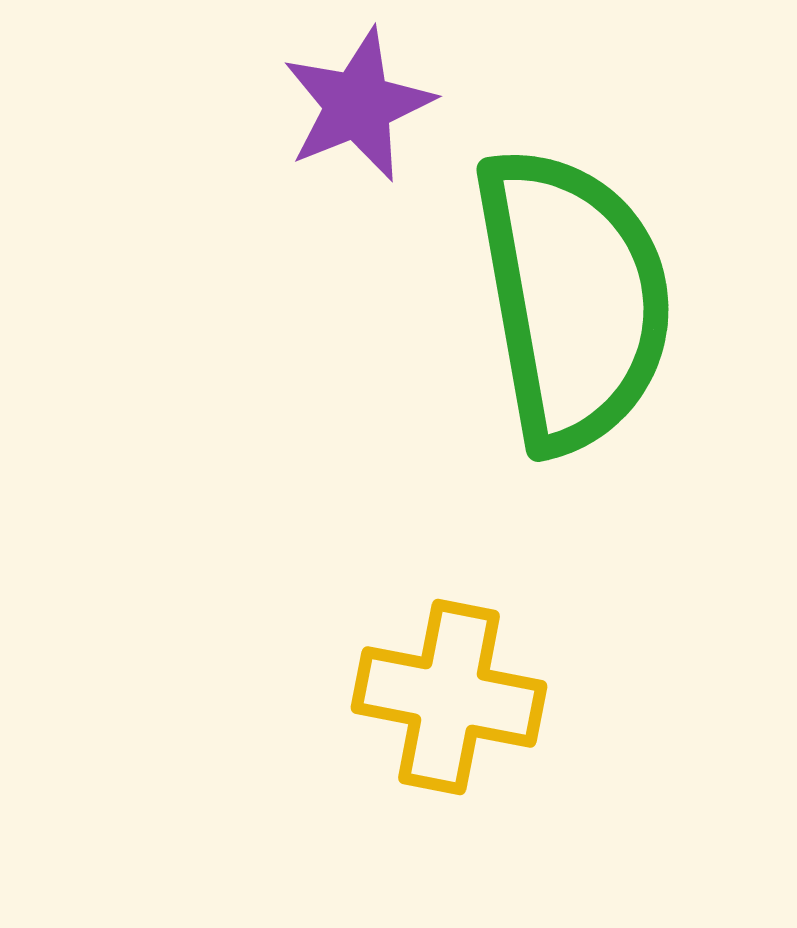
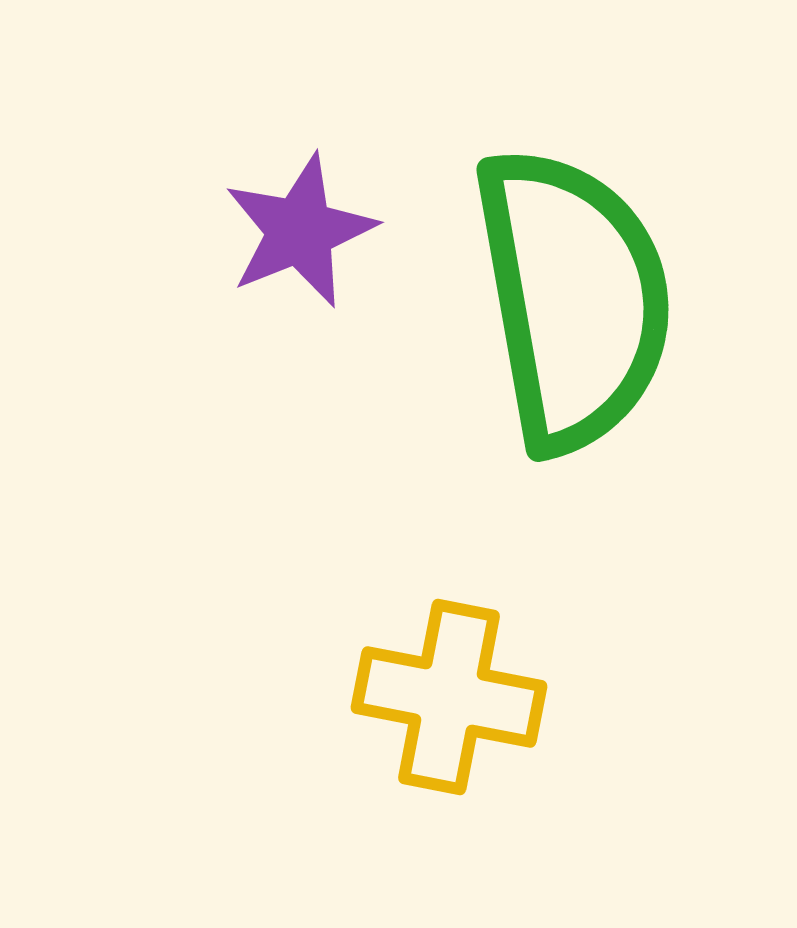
purple star: moved 58 px left, 126 px down
